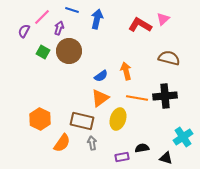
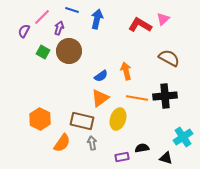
brown semicircle: rotated 15 degrees clockwise
